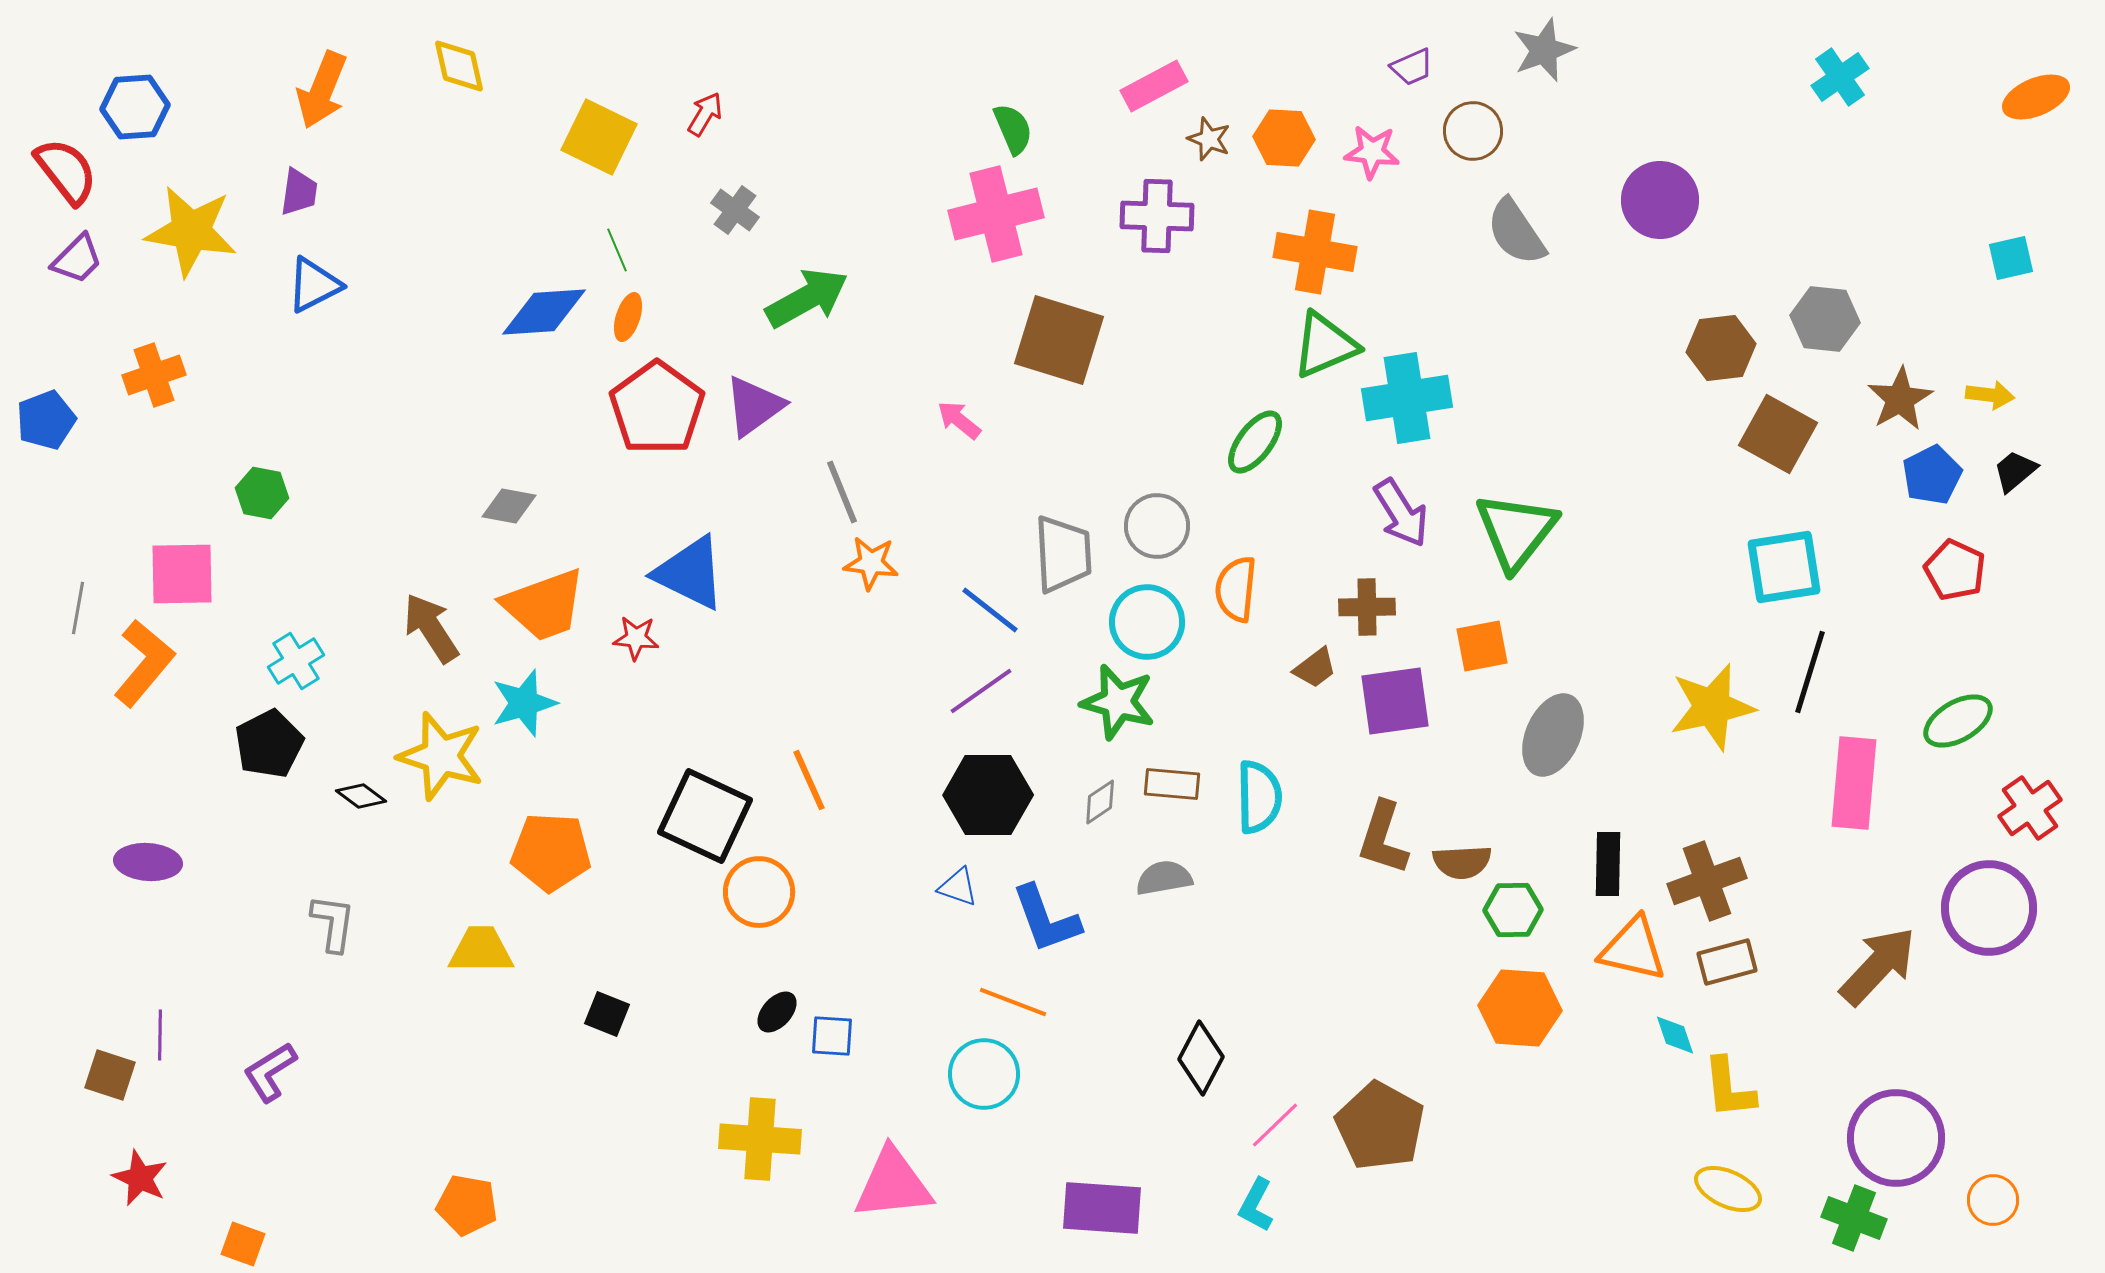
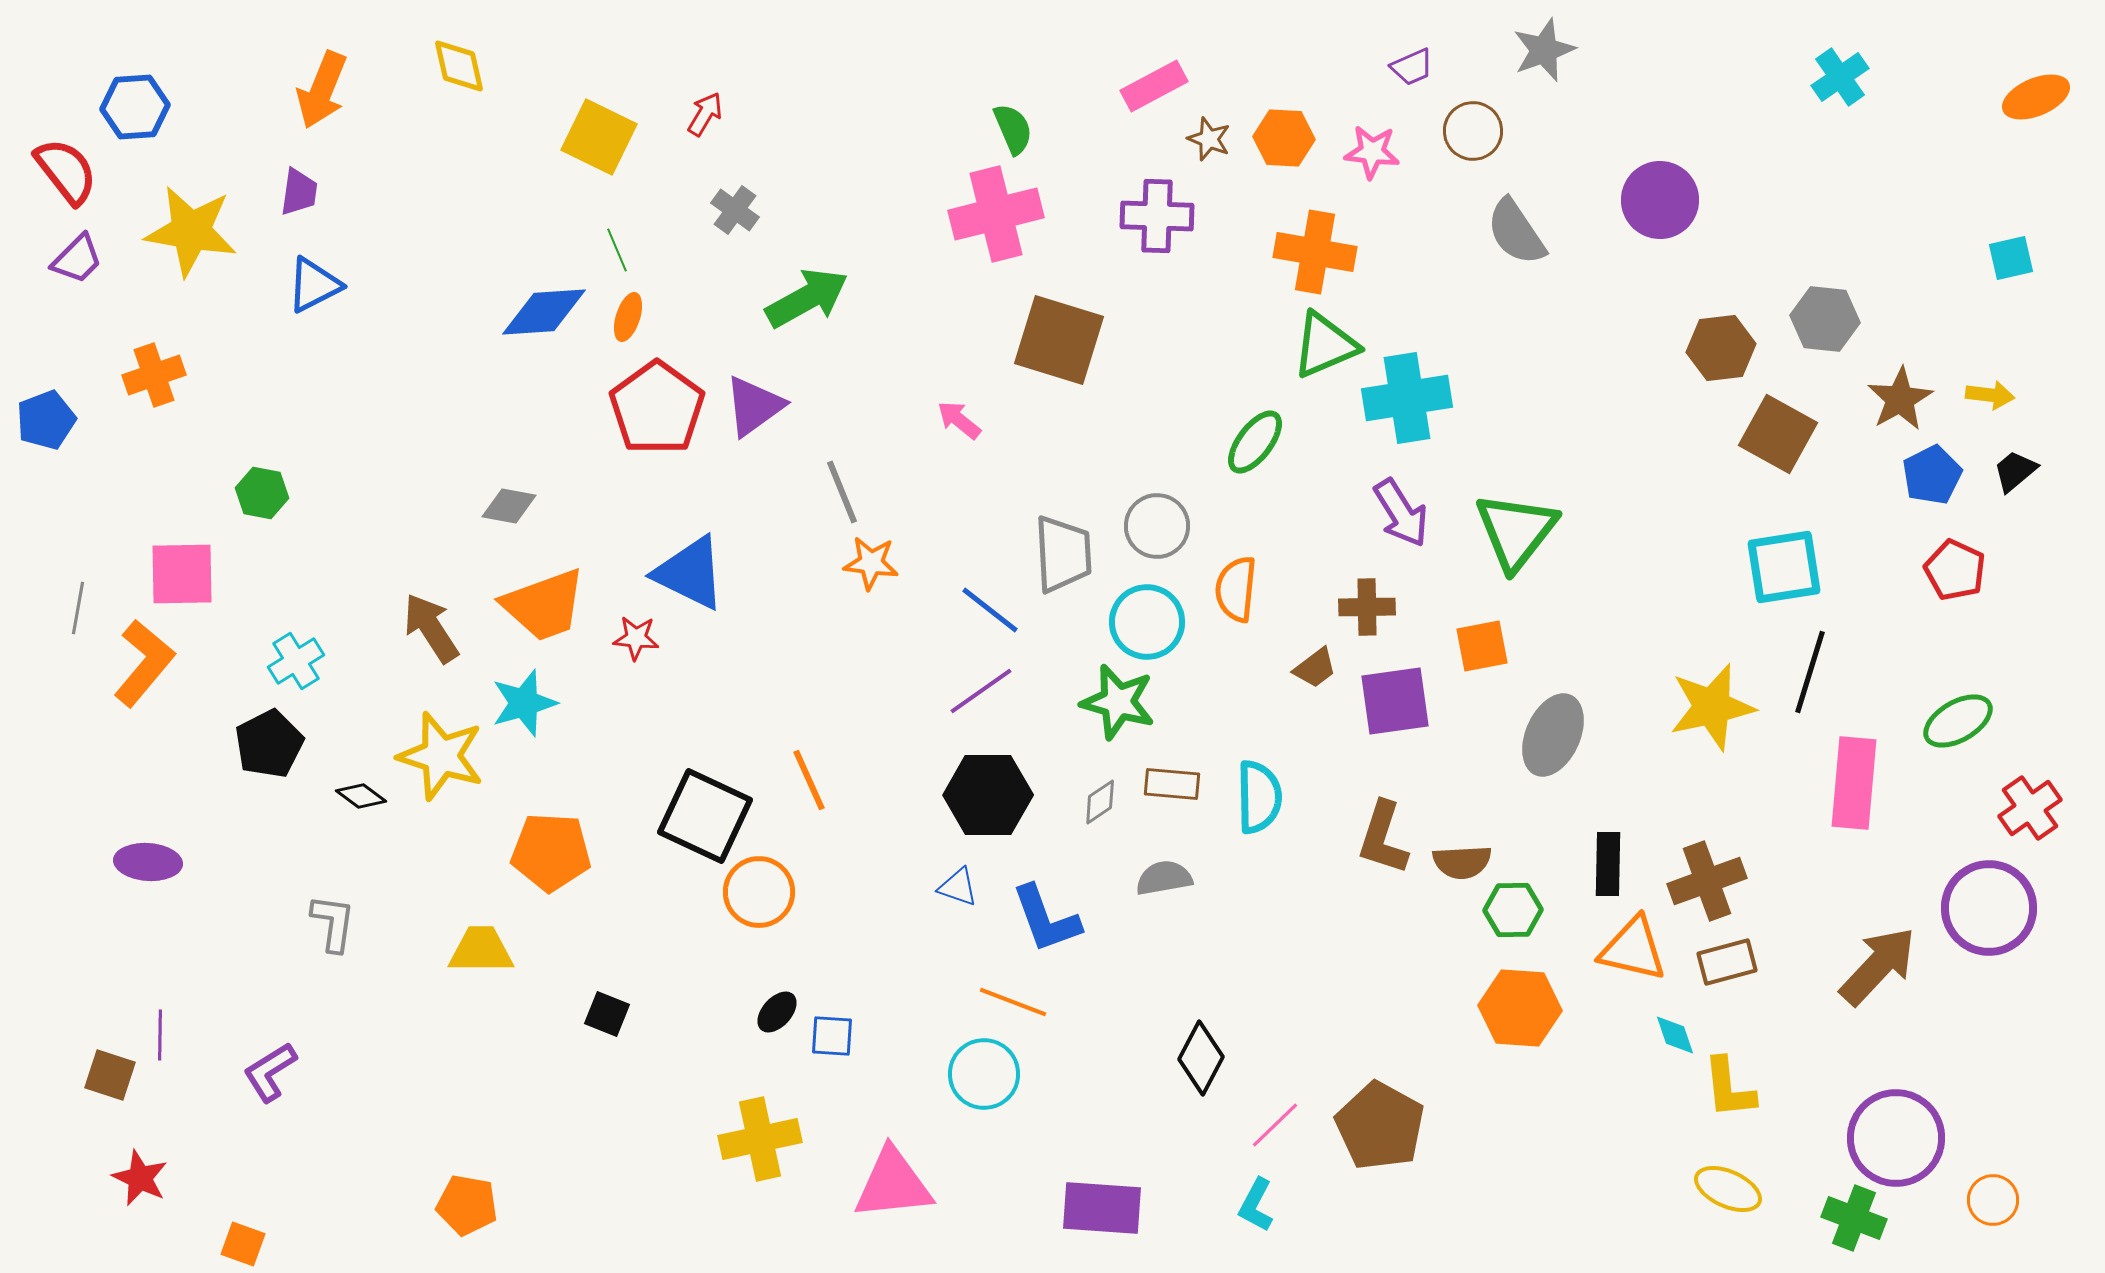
yellow cross at (760, 1139): rotated 16 degrees counterclockwise
